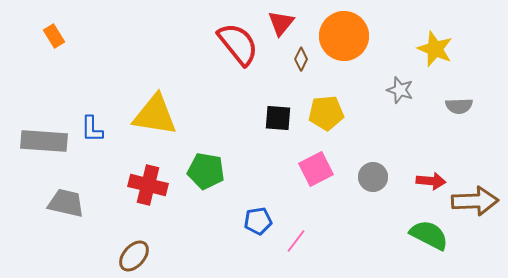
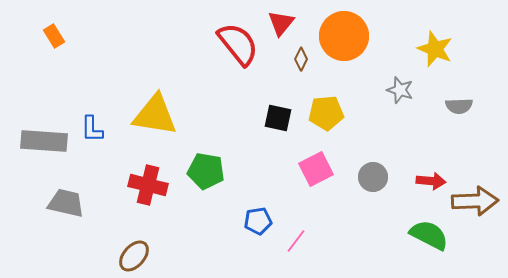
black square: rotated 8 degrees clockwise
